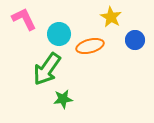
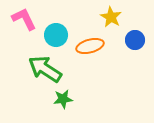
cyan circle: moved 3 px left, 1 px down
green arrow: moved 2 px left; rotated 88 degrees clockwise
